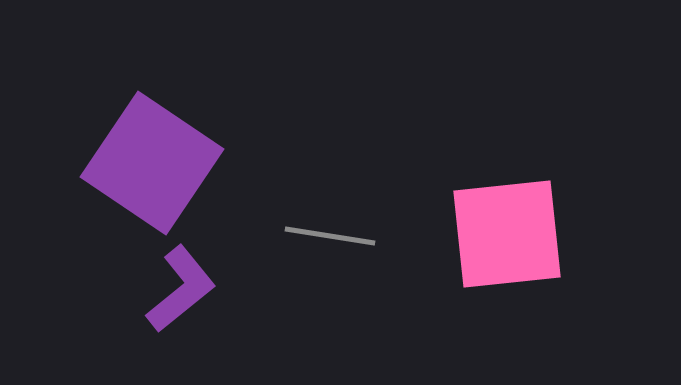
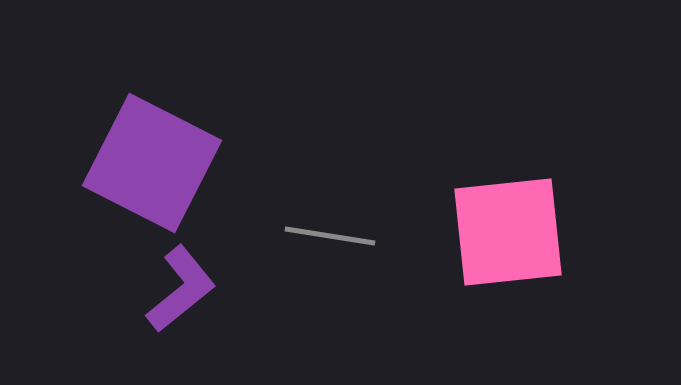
purple square: rotated 7 degrees counterclockwise
pink square: moved 1 px right, 2 px up
